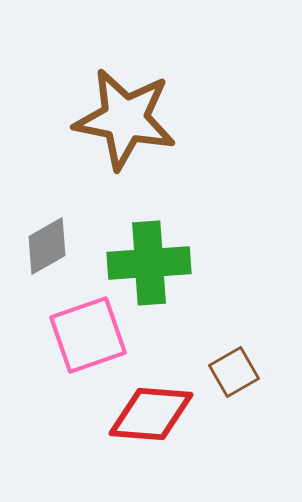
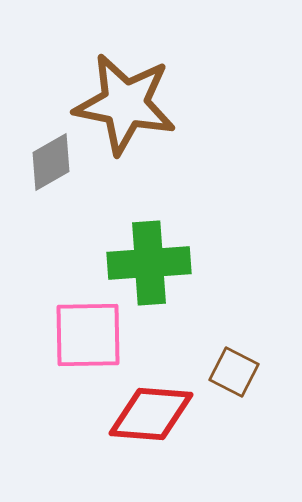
brown star: moved 15 px up
gray diamond: moved 4 px right, 84 px up
pink square: rotated 18 degrees clockwise
brown square: rotated 33 degrees counterclockwise
